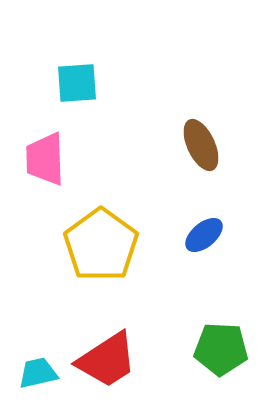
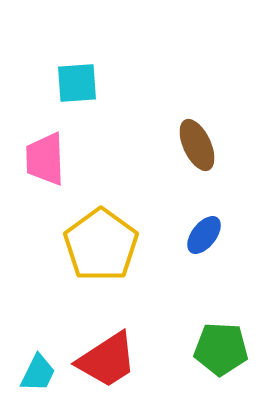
brown ellipse: moved 4 px left
blue ellipse: rotated 12 degrees counterclockwise
cyan trapezoid: rotated 129 degrees clockwise
